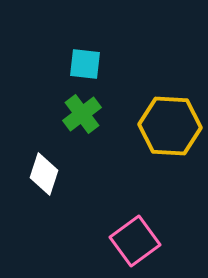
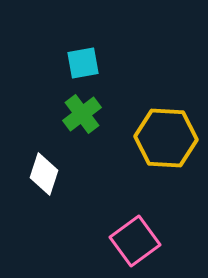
cyan square: moved 2 px left, 1 px up; rotated 16 degrees counterclockwise
yellow hexagon: moved 4 px left, 12 px down
